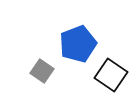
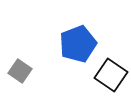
gray square: moved 22 px left
